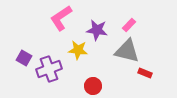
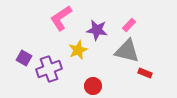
yellow star: rotated 30 degrees counterclockwise
